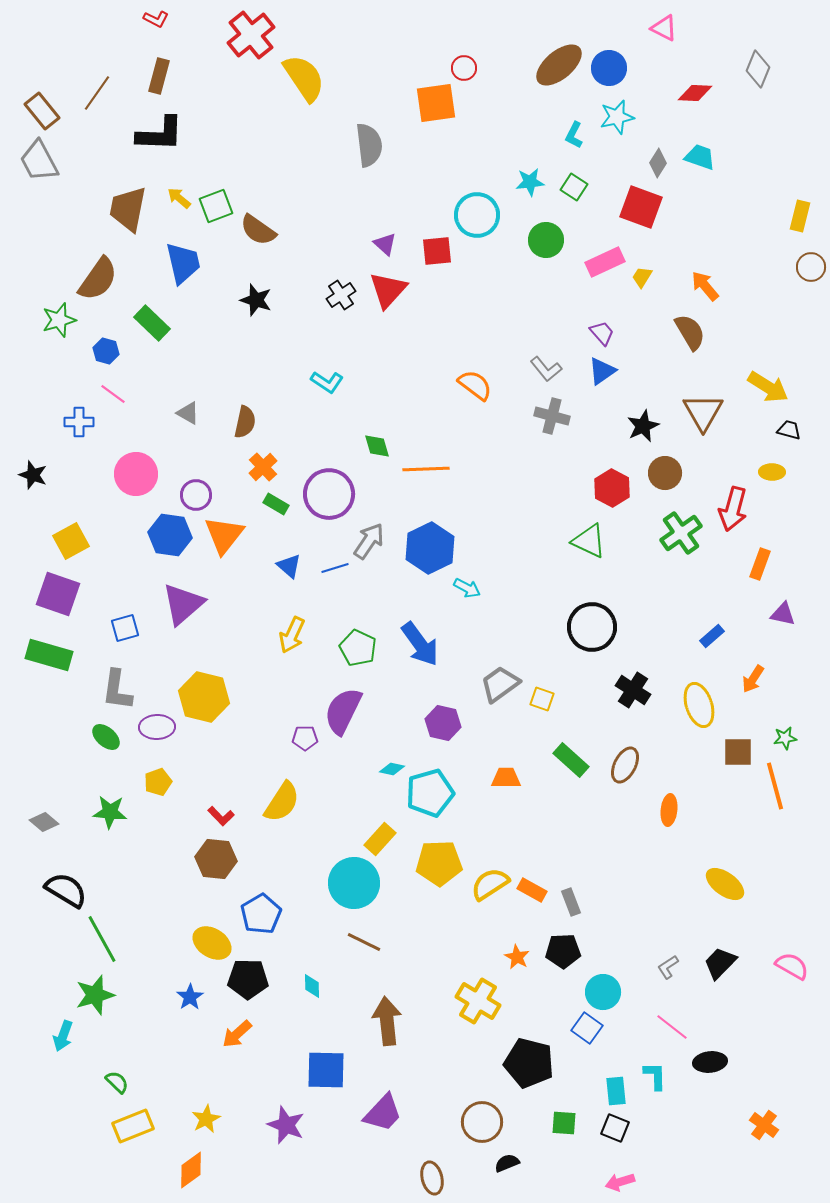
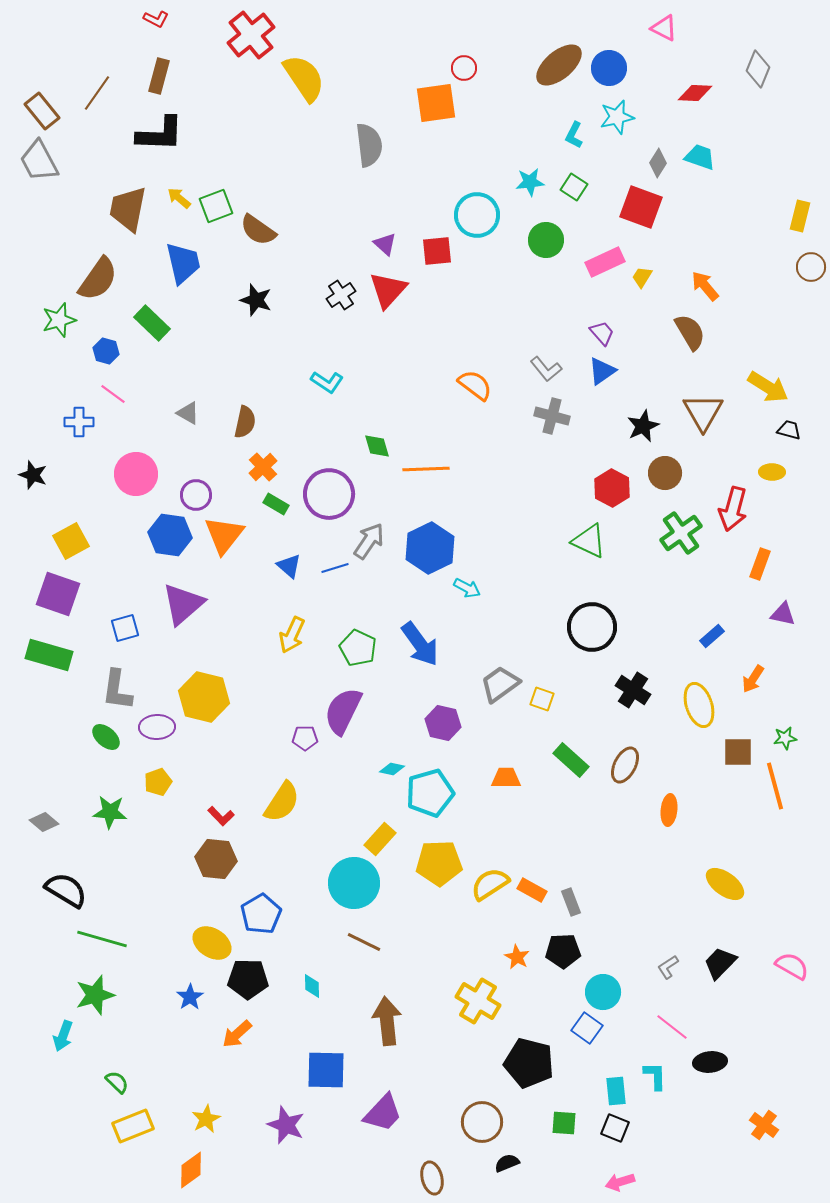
green line at (102, 939): rotated 45 degrees counterclockwise
